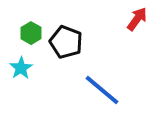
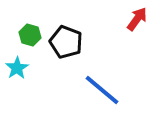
green hexagon: moved 1 px left, 2 px down; rotated 15 degrees counterclockwise
cyan star: moved 4 px left
